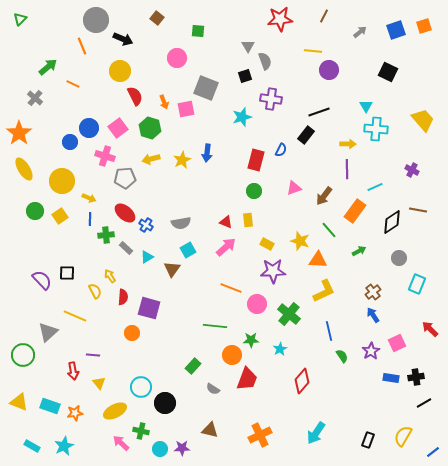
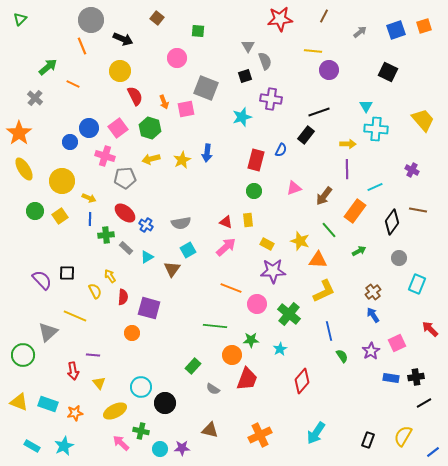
gray circle at (96, 20): moved 5 px left
black diamond at (392, 222): rotated 20 degrees counterclockwise
cyan rectangle at (50, 406): moved 2 px left, 2 px up
